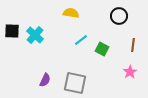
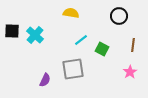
gray square: moved 2 px left, 14 px up; rotated 20 degrees counterclockwise
